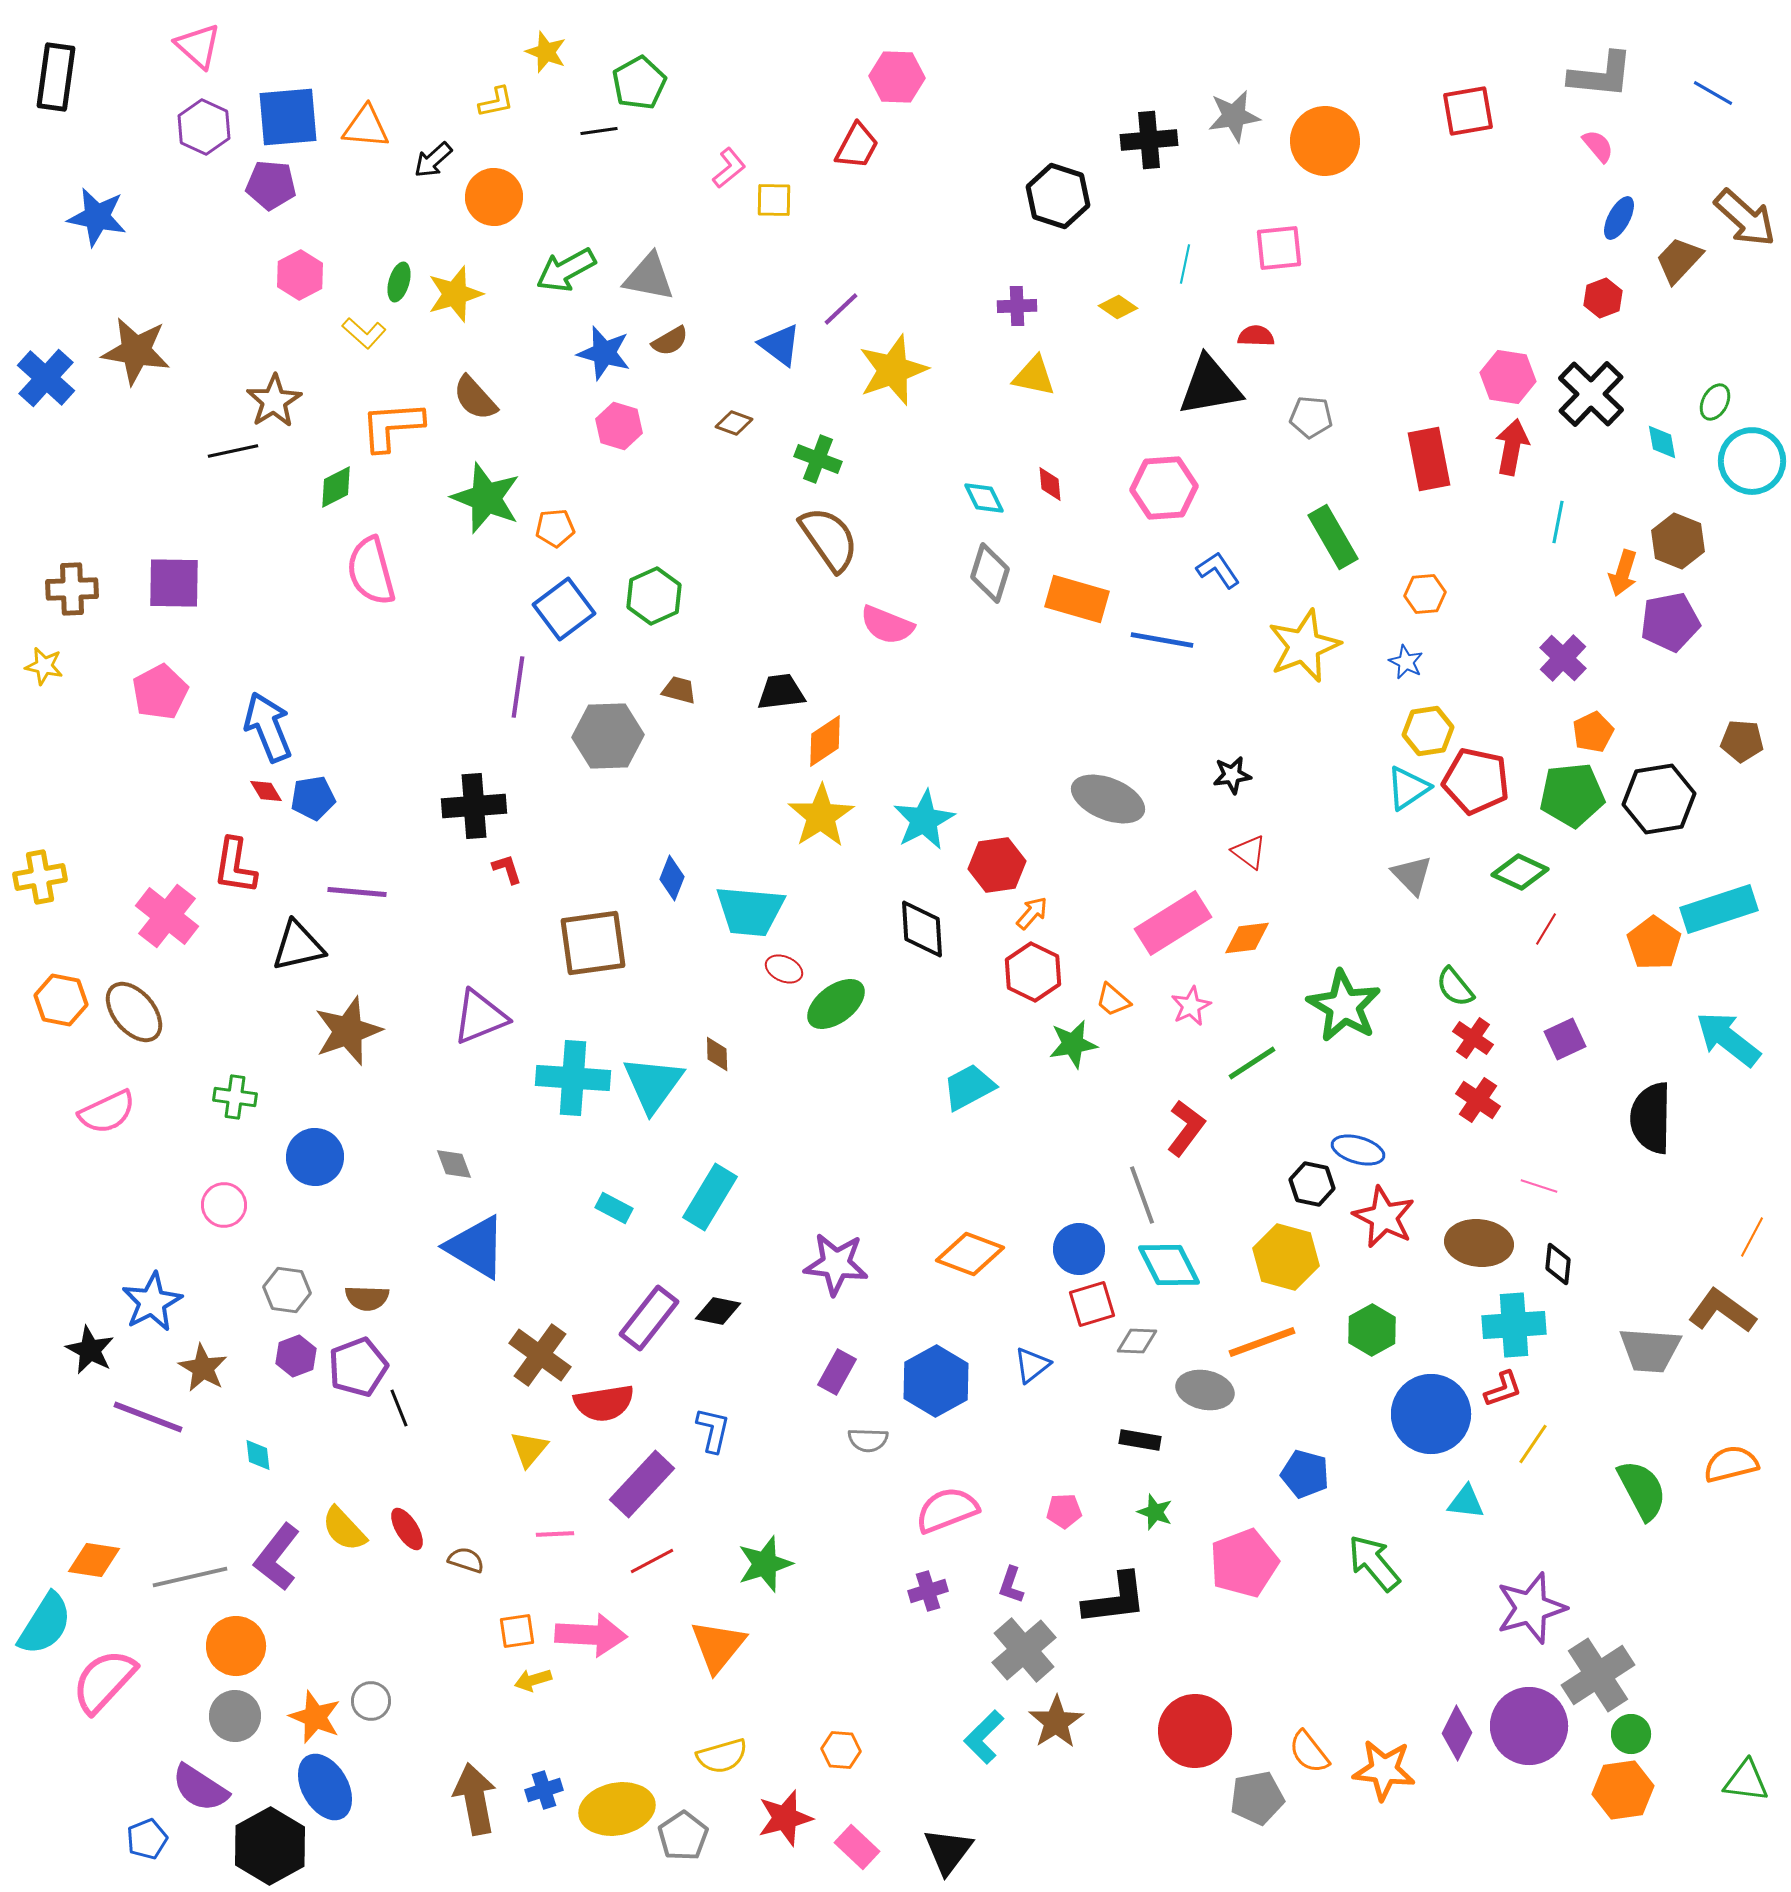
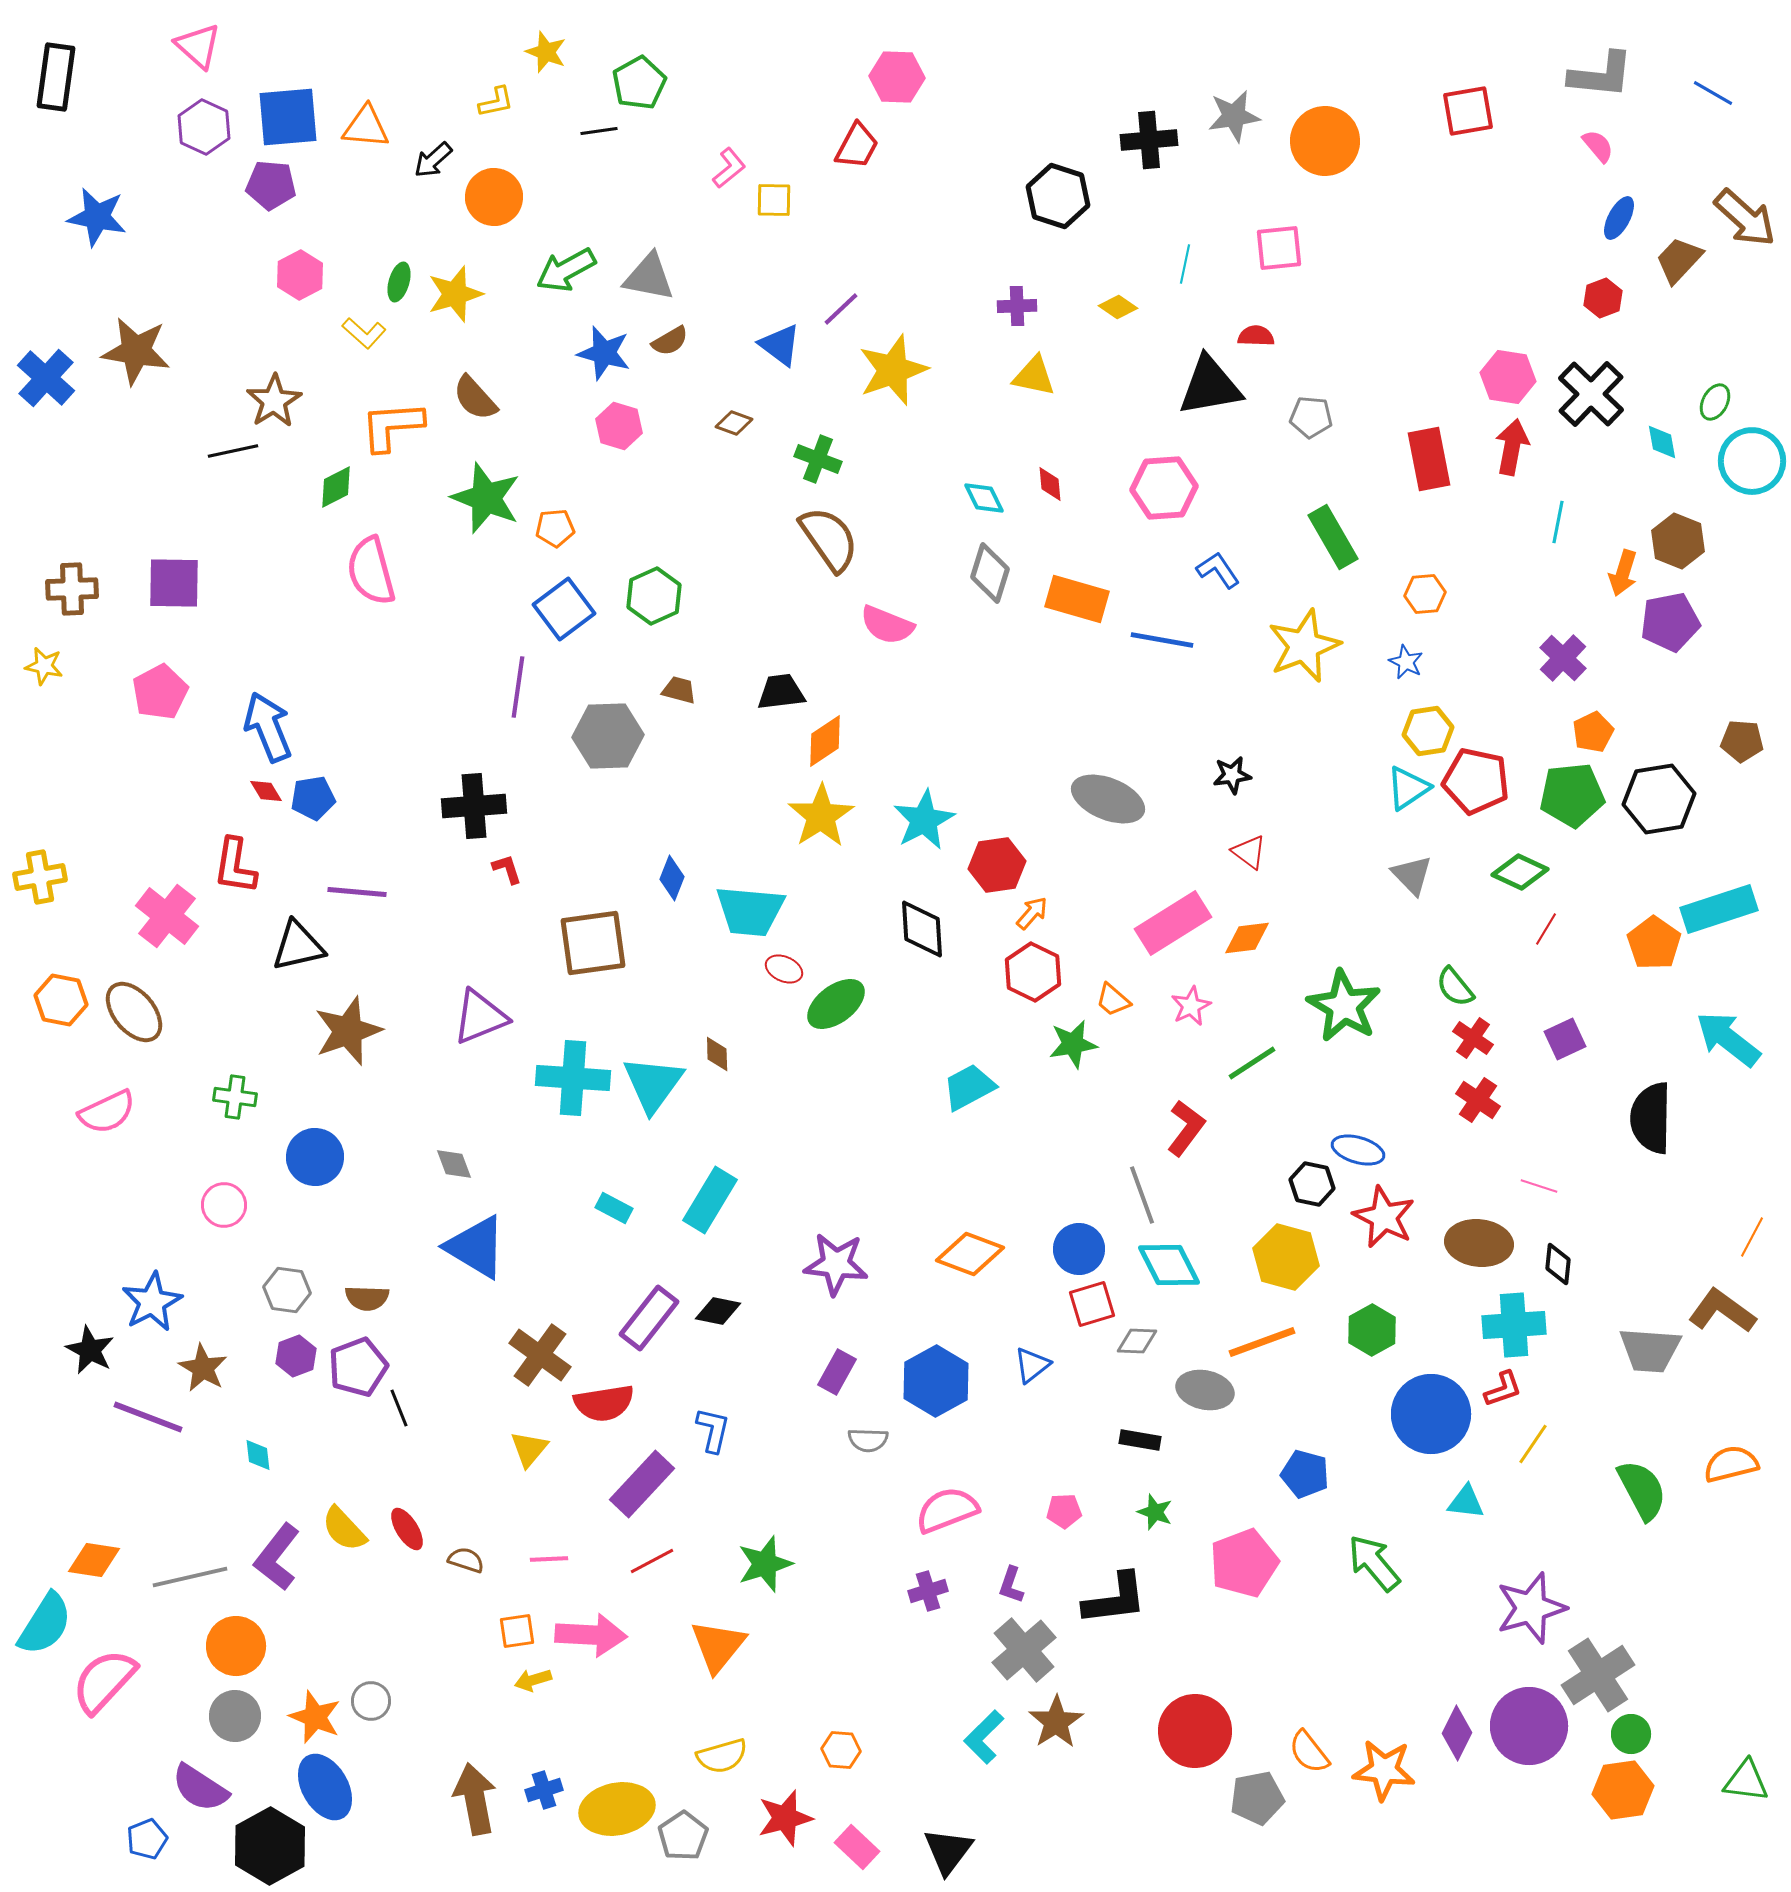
cyan rectangle at (710, 1197): moved 3 px down
pink line at (555, 1534): moved 6 px left, 25 px down
